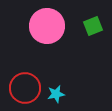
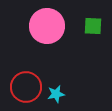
green square: rotated 24 degrees clockwise
red circle: moved 1 px right, 1 px up
